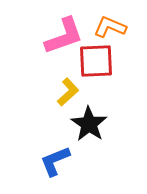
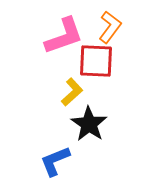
orange L-shape: rotated 104 degrees clockwise
red square: rotated 6 degrees clockwise
yellow L-shape: moved 4 px right
